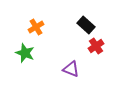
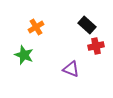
black rectangle: moved 1 px right
red cross: rotated 21 degrees clockwise
green star: moved 1 px left, 2 px down
